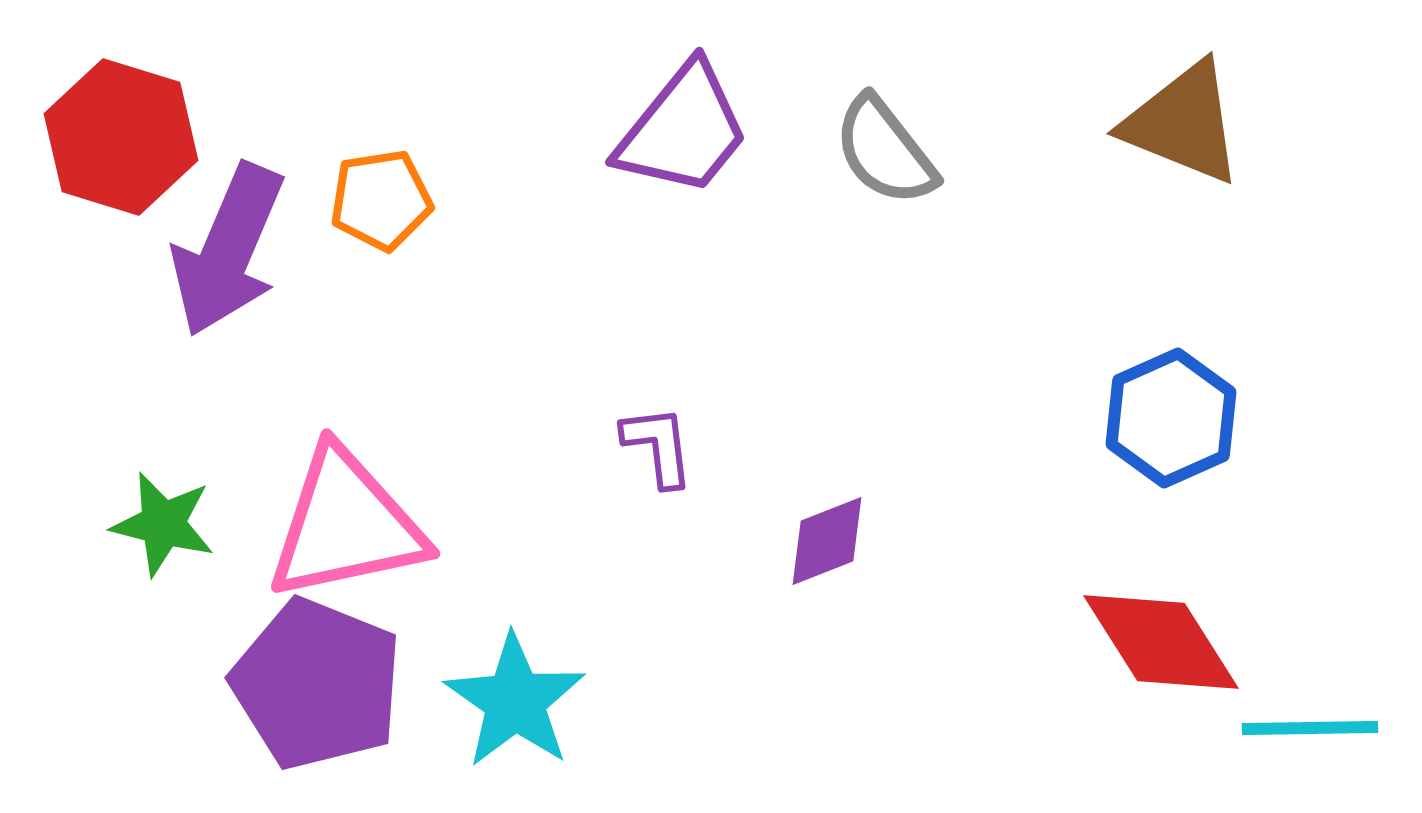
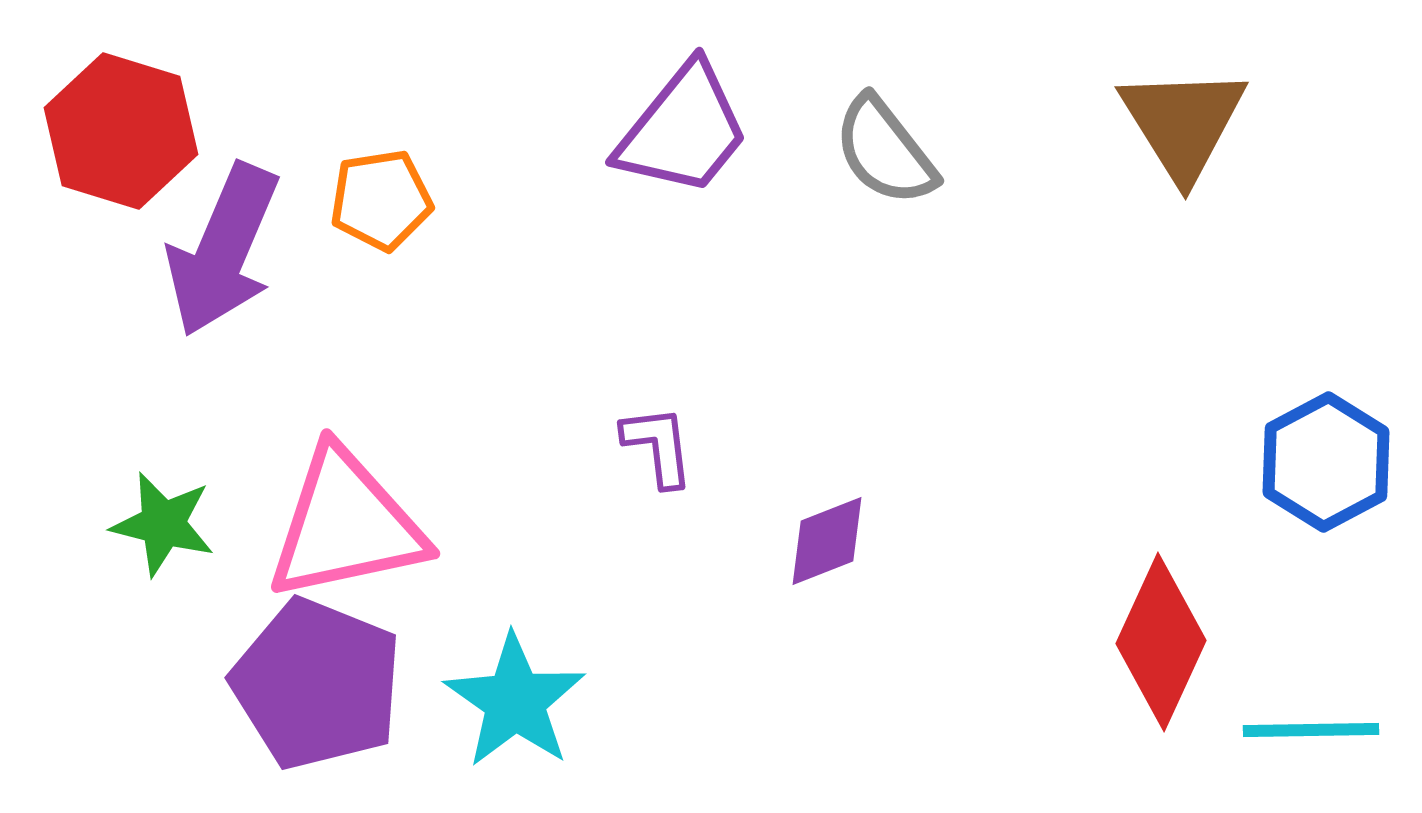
brown triangle: rotated 36 degrees clockwise
red hexagon: moved 6 px up
purple arrow: moved 5 px left
blue hexagon: moved 155 px right, 44 px down; rotated 4 degrees counterclockwise
red diamond: rotated 57 degrees clockwise
cyan line: moved 1 px right, 2 px down
